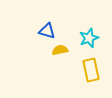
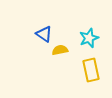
blue triangle: moved 3 px left, 3 px down; rotated 18 degrees clockwise
